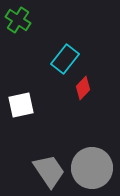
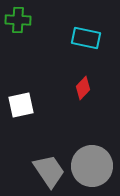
green cross: rotated 30 degrees counterclockwise
cyan rectangle: moved 21 px right, 21 px up; rotated 64 degrees clockwise
gray circle: moved 2 px up
